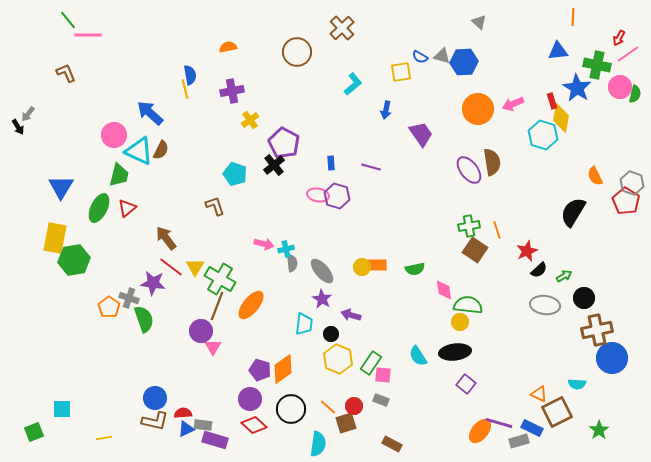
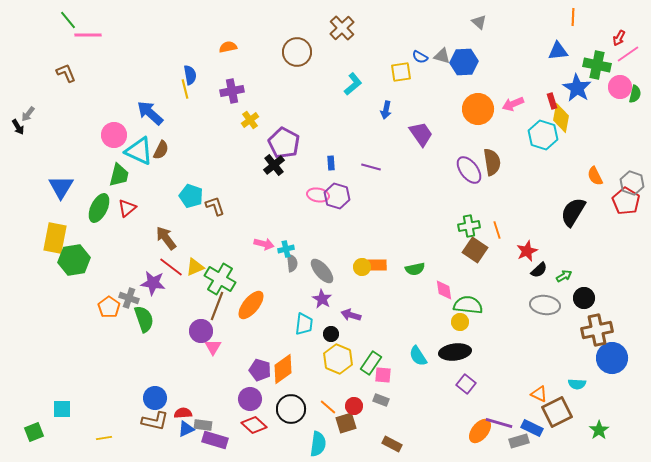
cyan pentagon at (235, 174): moved 44 px left, 22 px down
yellow triangle at (195, 267): rotated 36 degrees clockwise
